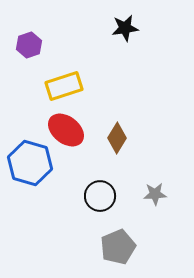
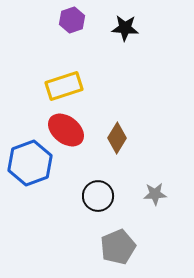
black star: rotated 12 degrees clockwise
purple hexagon: moved 43 px right, 25 px up
blue hexagon: rotated 24 degrees clockwise
black circle: moved 2 px left
